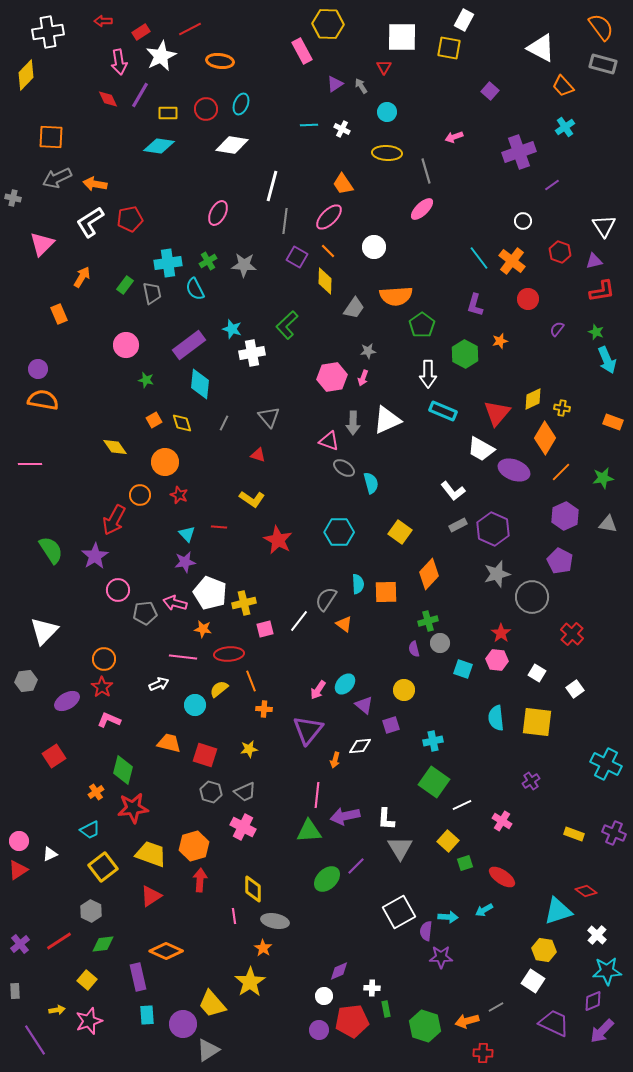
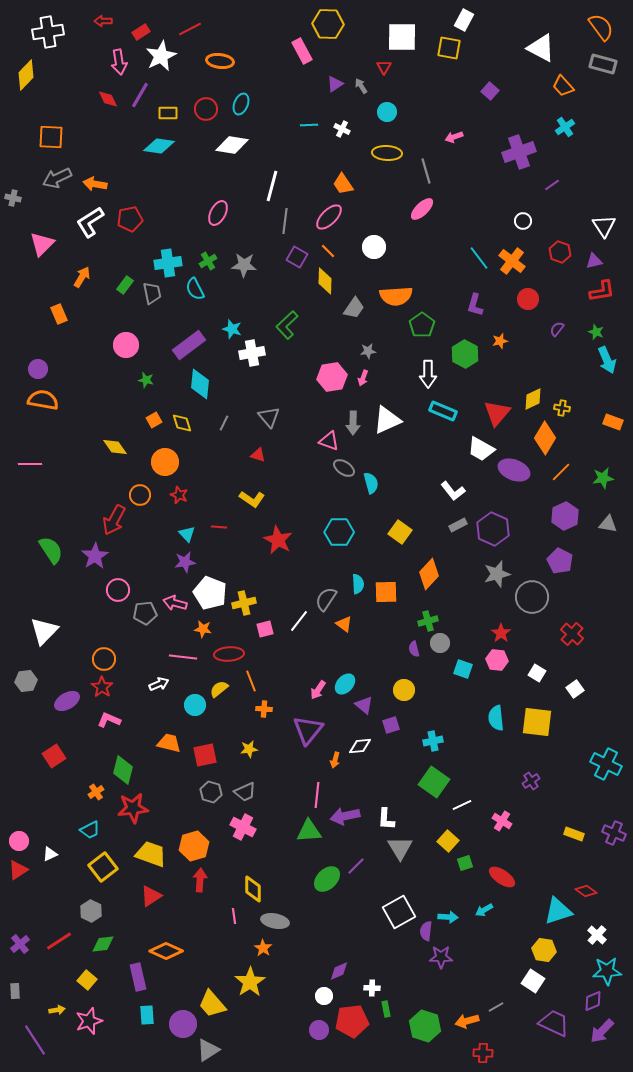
red square at (205, 755): rotated 30 degrees counterclockwise
